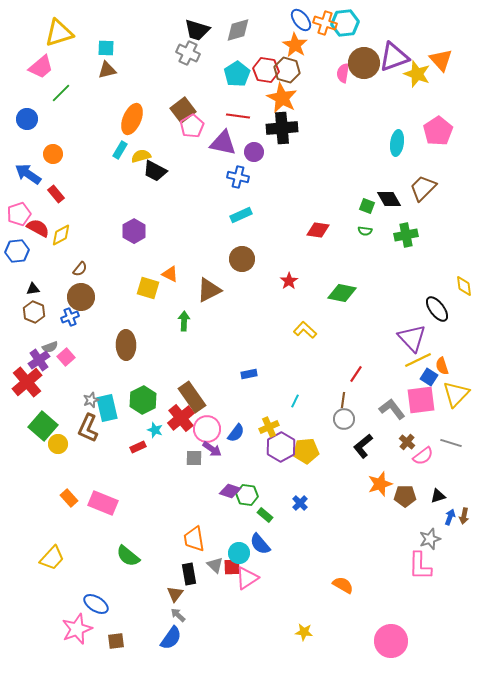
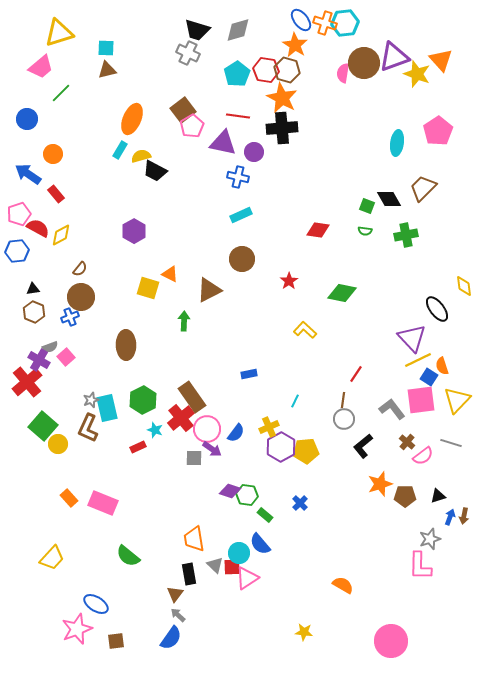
purple cross at (39, 360): rotated 25 degrees counterclockwise
yellow triangle at (456, 394): moved 1 px right, 6 px down
